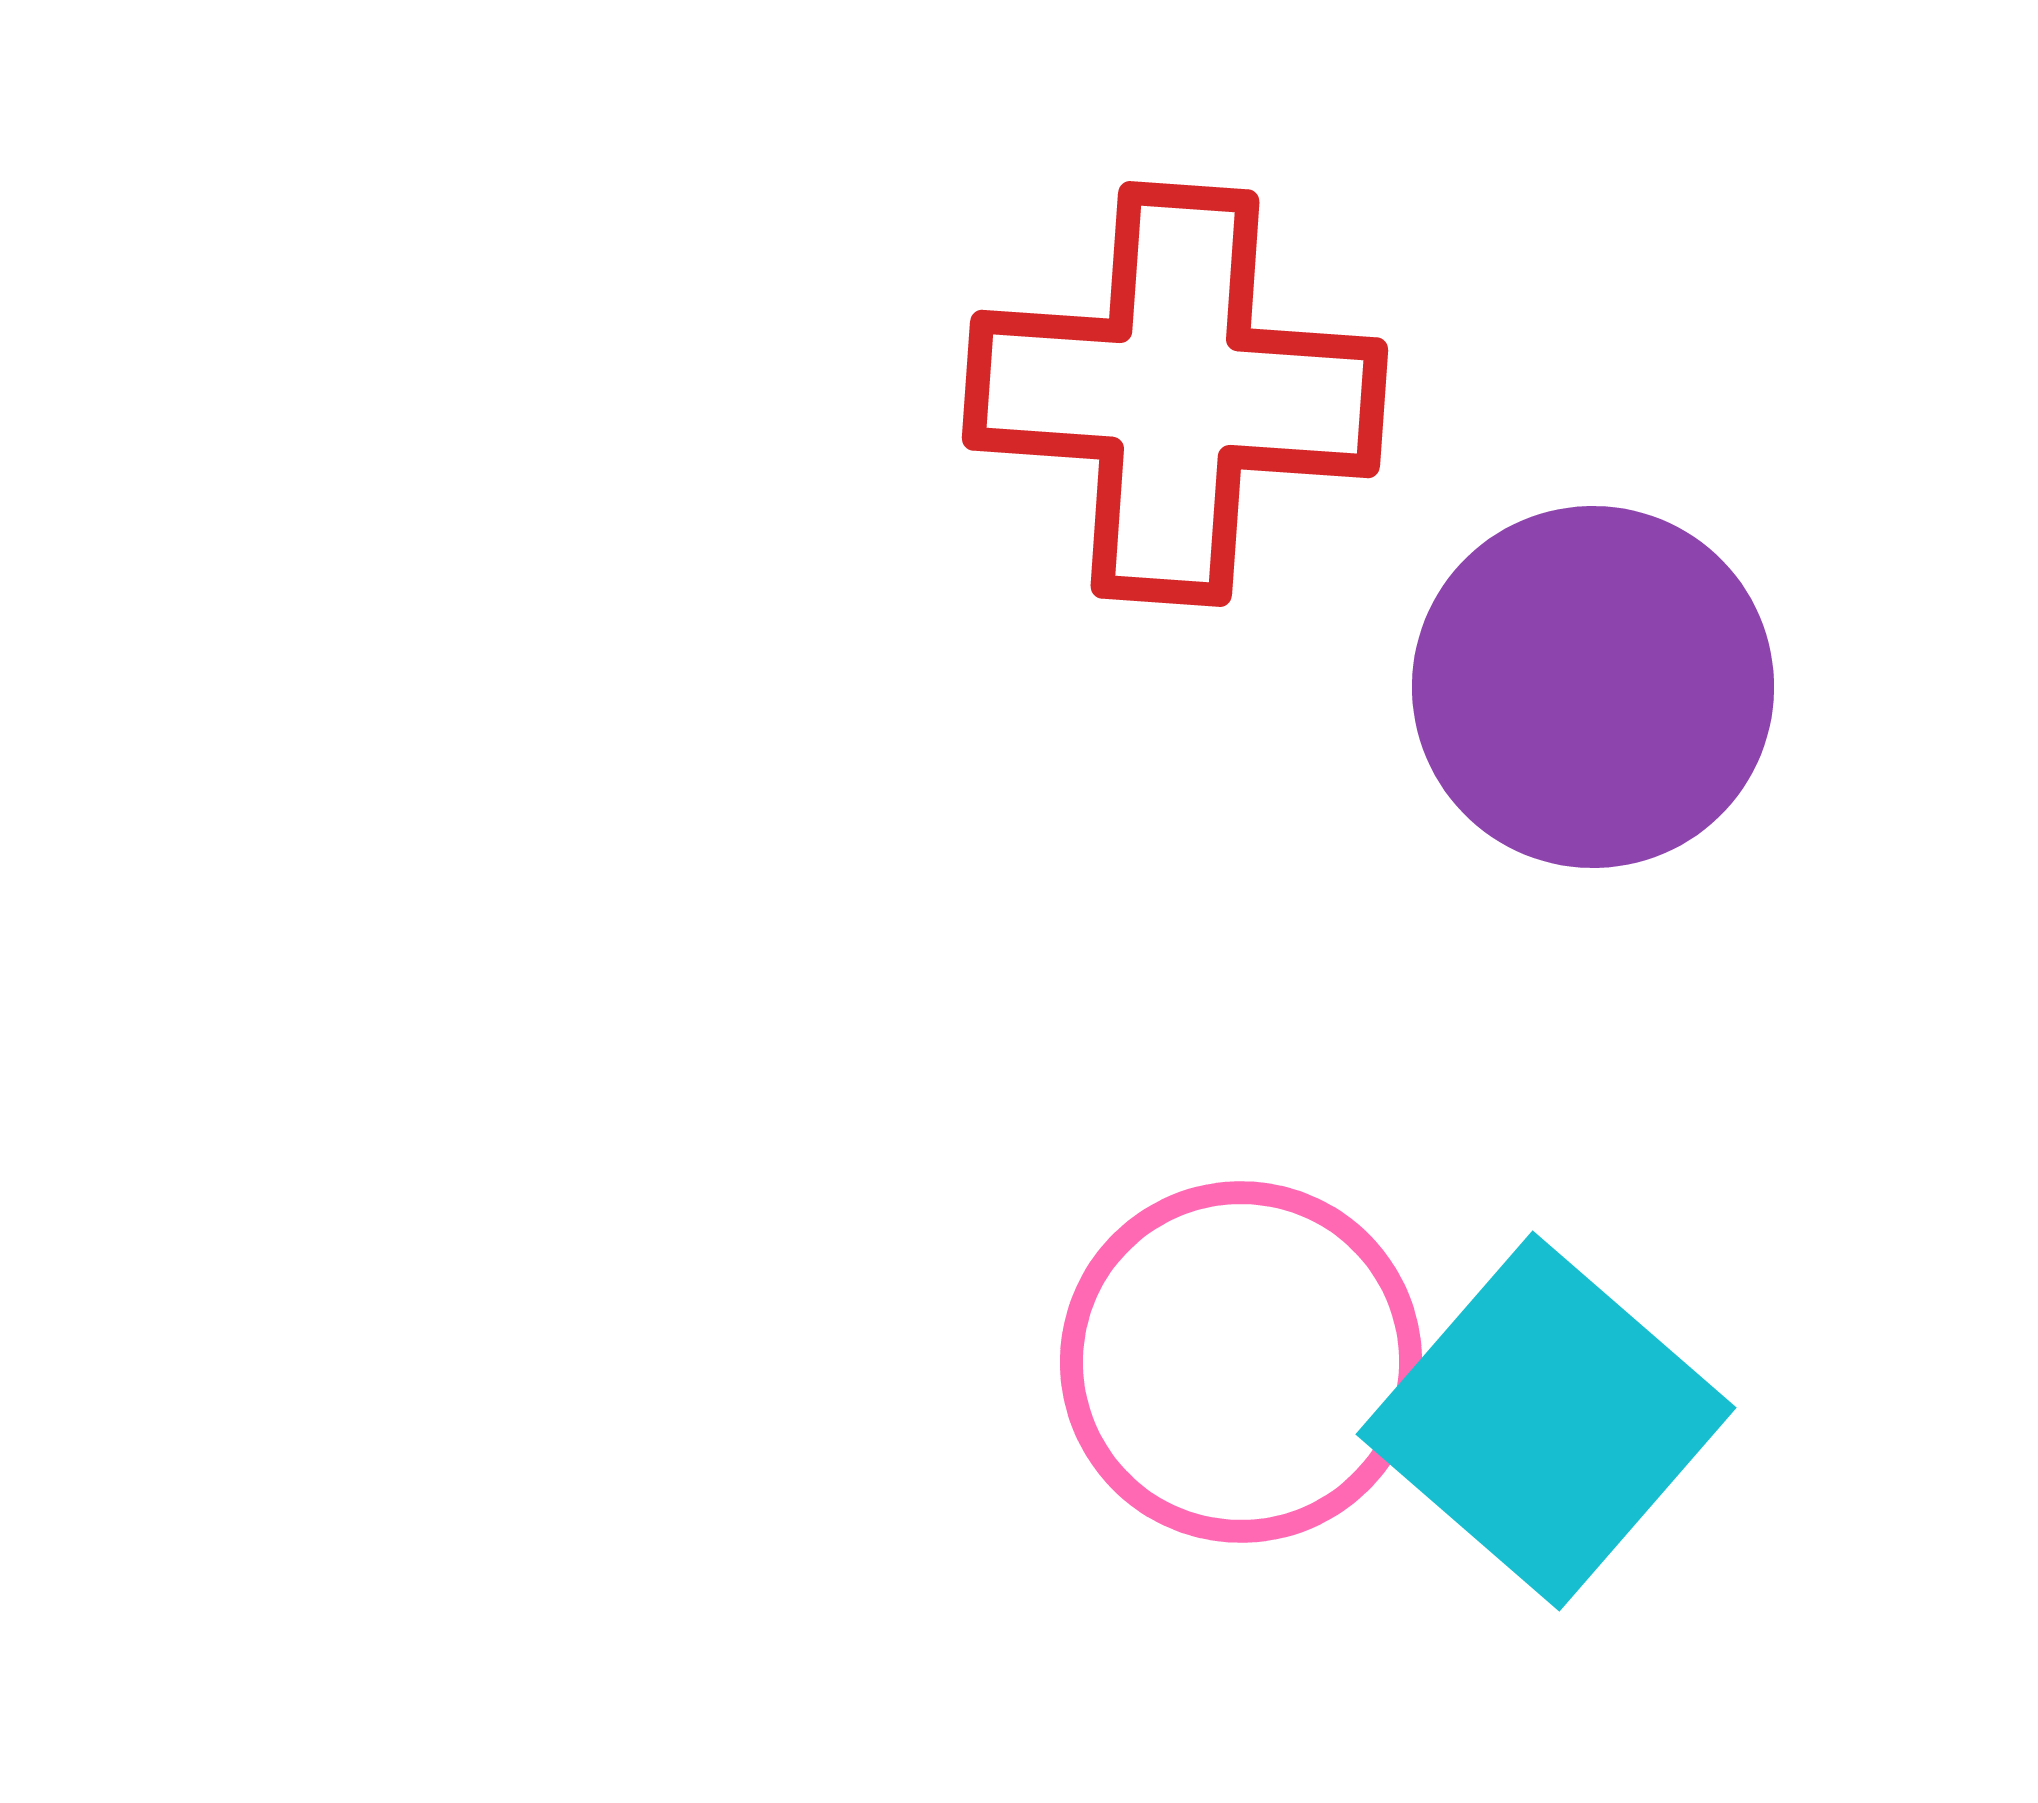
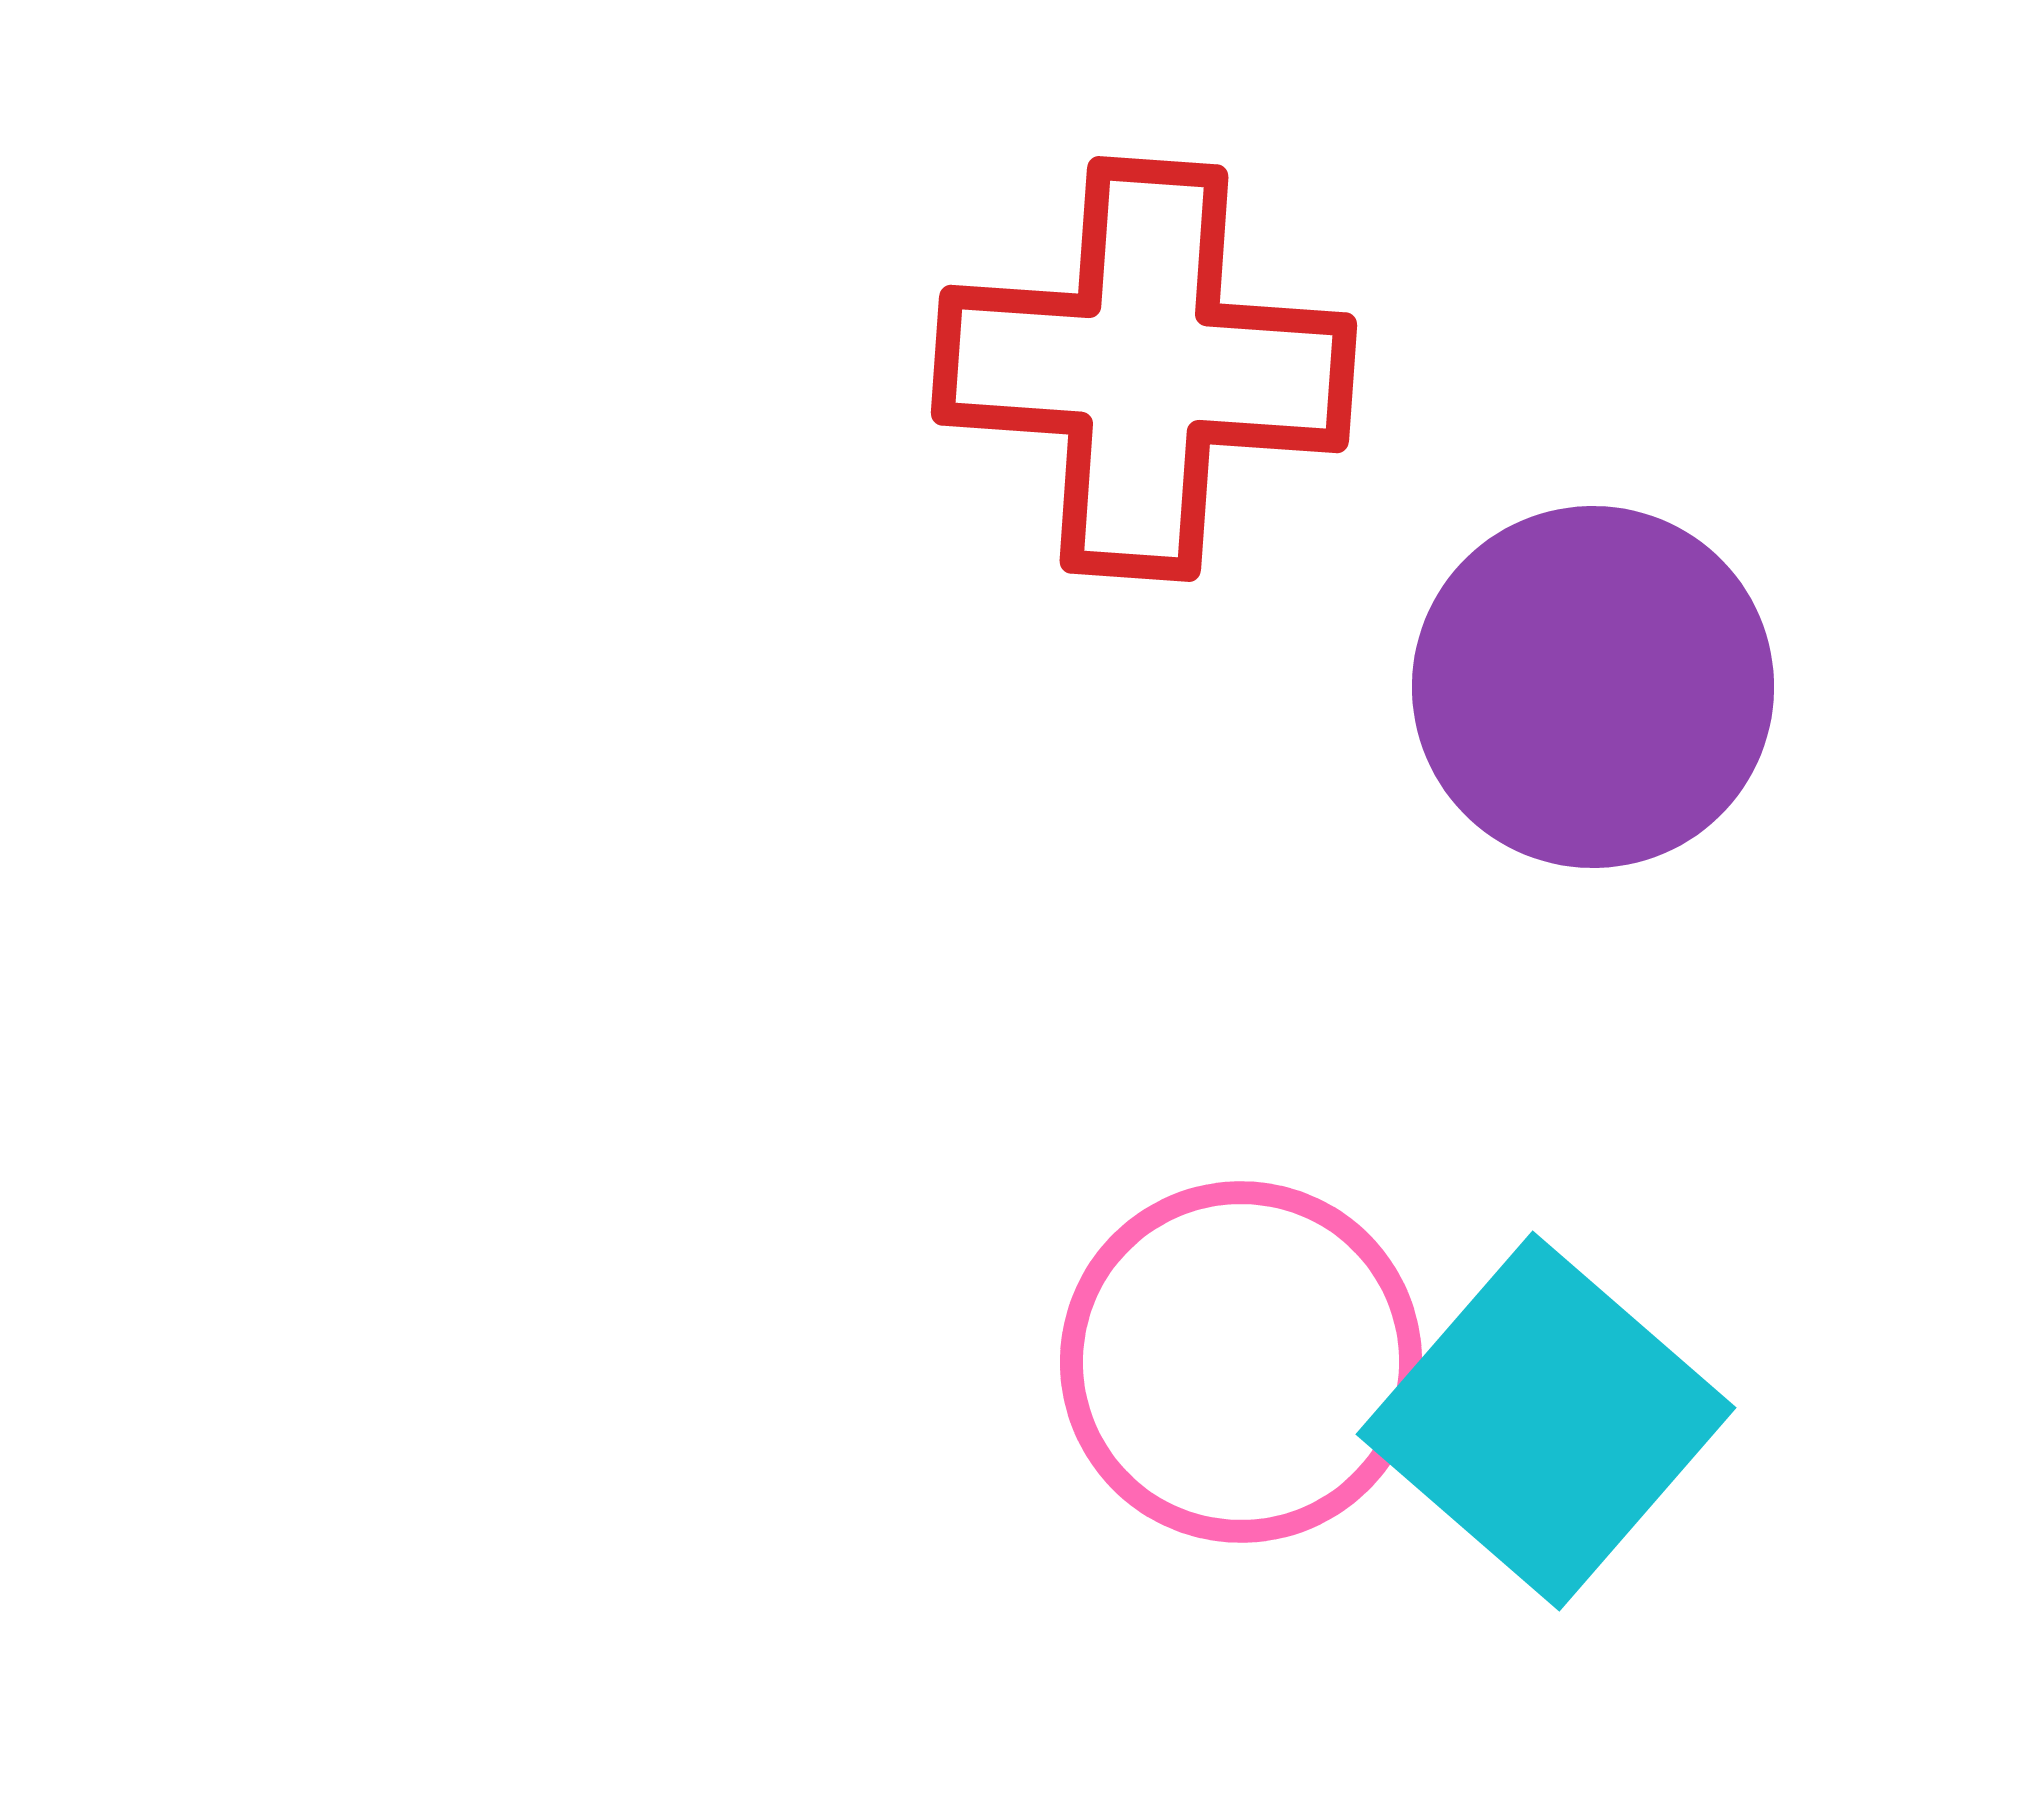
red cross: moved 31 px left, 25 px up
